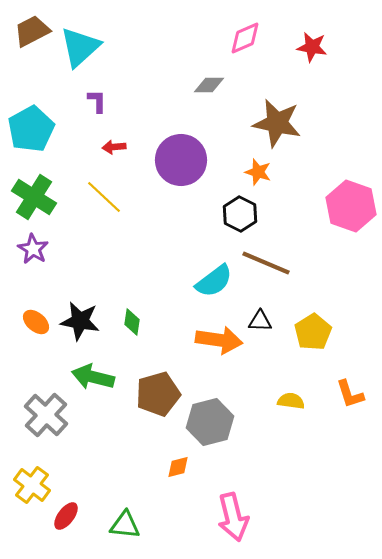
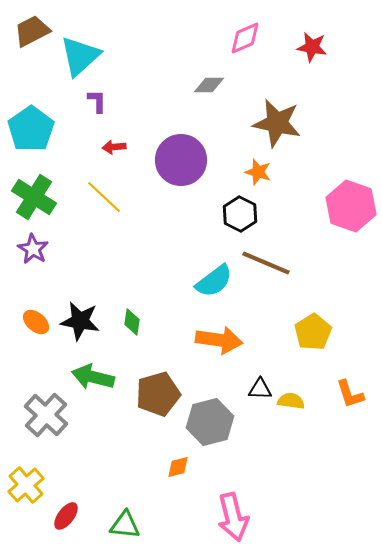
cyan triangle: moved 9 px down
cyan pentagon: rotated 6 degrees counterclockwise
black triangle: moved 68 px down
yellow cross: moved 6 px left; rotated 12 degrees clockwise
